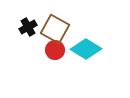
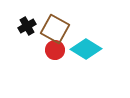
black cross: moved 1 px left, 1 px up
